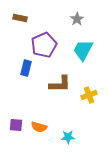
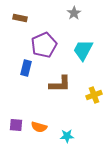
gray star: moved 3 px left, 6 px up
yellow cross: moved 5 px right
cyan star: moved 1 px left, 1 px up
